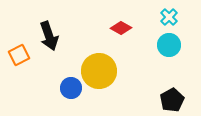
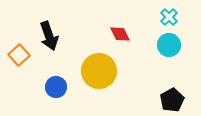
red diamond: moved 1 px left, 6 px down; rotated 35 degrees clockwise
orange square: rotated 15 degrees counterclockwise
blue circle: moved 15 px left, 1 px up
